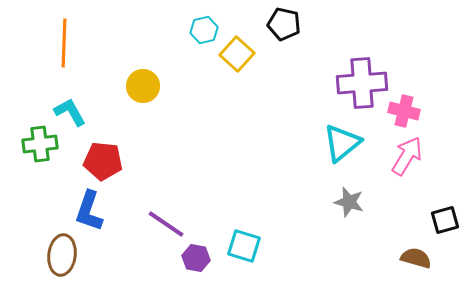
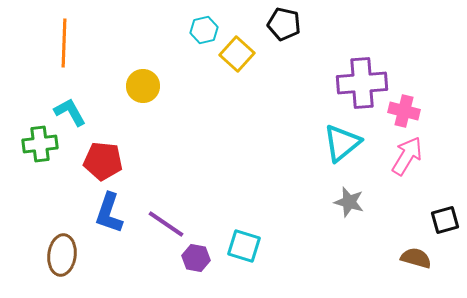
blue L-shape: moved 20 px right, 2 px down
